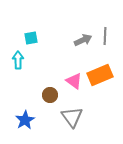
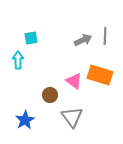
orange rectangle: rotated 40 degrees clockwise
